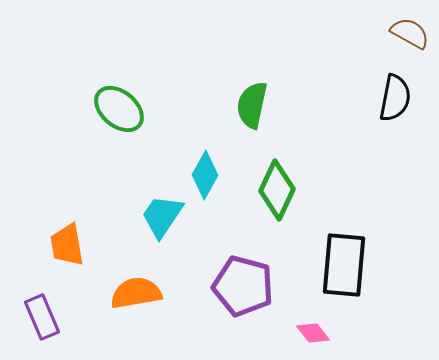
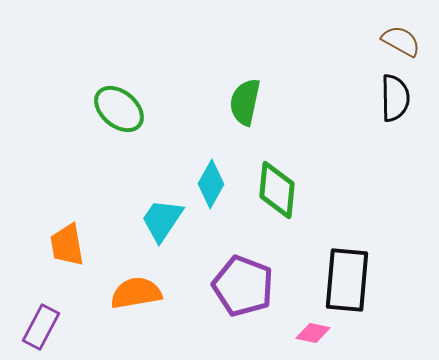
brown semicircle: moved 9 px left, 8 px down
black semicircle: rotated 12 degrees counterclockwise
green semicircle: moved 7 px left, 3 px up
cyan diamond: moved 6 px right, 9 px down
green diamond: rotated 20 degrees counterclockwise
cyan trapezoid: moved 4 px down
black rectangle: moved 3 px right, 15 px down
purple pentagon: rotated 6 degrees clockwise
purple rectangle: moved 1 px left, 10 px down; rotated 51 degrees clockwise
pink diamond: rotated 40 degrees counterclockwise
